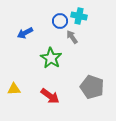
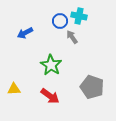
green star: moved 7 px down
